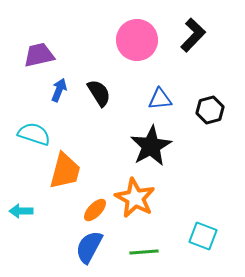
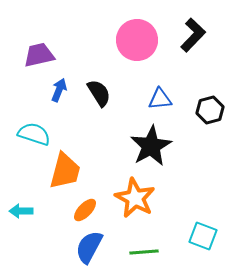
orange ellipse: moved 10 px left
